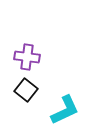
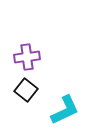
purple cross: rotated 15 degrees counterclockwise
